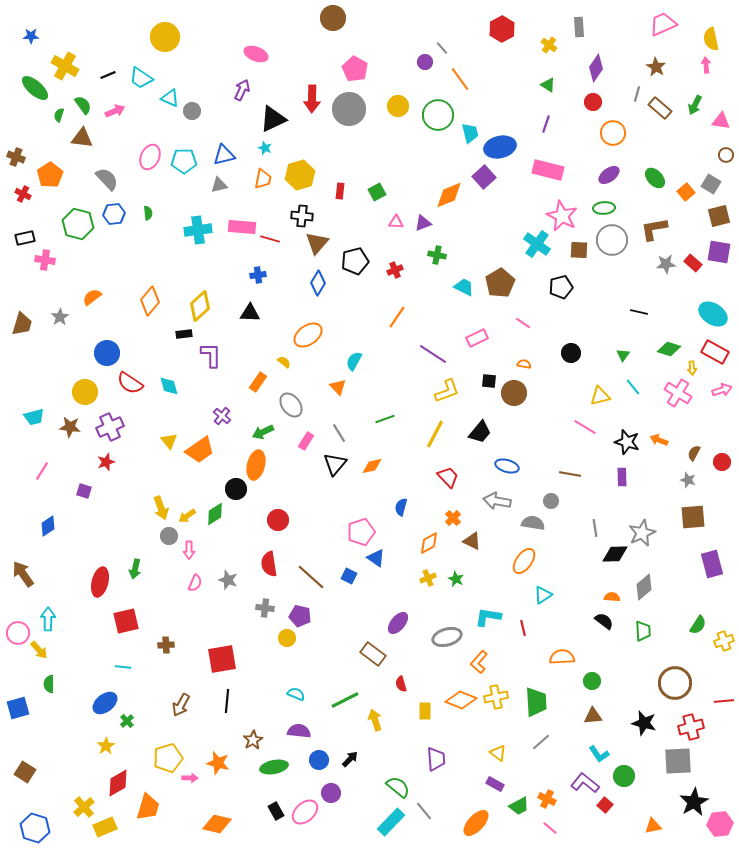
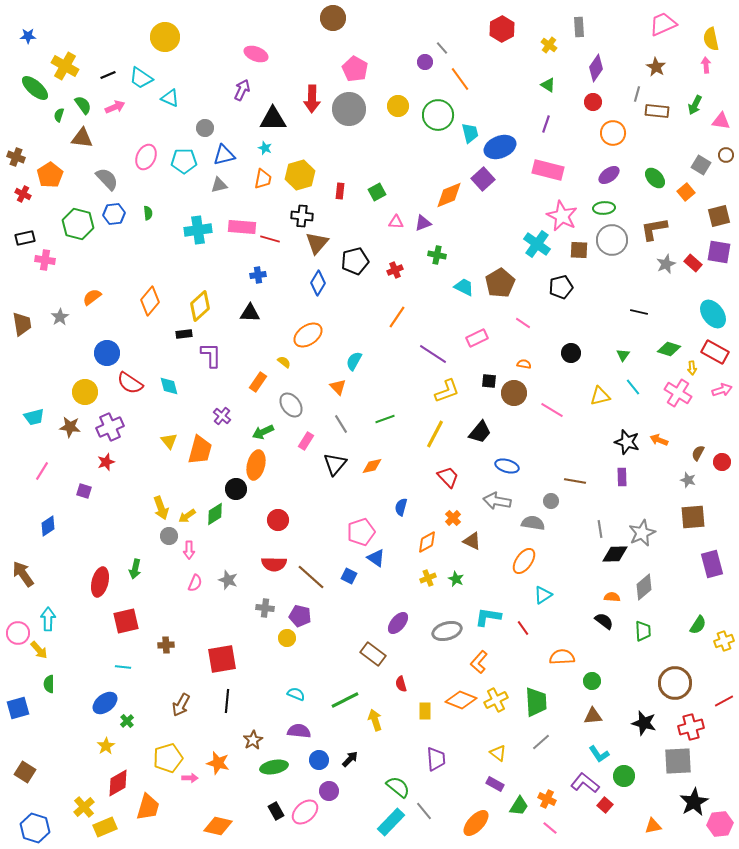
blue star at (31, 36): moved 3 px left
brown rectangle at (660, 108): moved 3 px left, 3 px down; rotated 35 degrees counterclockwise
pink arrow at (115, 111): moved 4 px up
gray circle at (192, 111): moved 13 px right, 17 px down
black triangle at (273, 119): rotated 24 degrees clockwise
blue ellipse at (500, 147): rotated 8 degrees counterclockwise
pink ellipse at (150, 157): moved 4 px left
purple square at (484, 177): moved 1 px left, 2 px down
gray square at (711, 184): moved 10 px left, 19 px up
gray star at (666, 264): rotated 18 degrees counterclockwise
cyan ellipse at (713, 314): rotated 20 degrees clockwise
brown trapezoid at (22, 324): rotated 25 degrees counterclockwise
pink line at (585, 427): moved 33 px left, 17 px up
gray line at (339, 433): moved 2 px right, 9 px up
orange trapezoid at (200, 450): rotated 40 degrees counterclockwise
brown semicircle at (694, 453): moved 4 px right
brown line at (570, 474): moved 5 px right, 7 px down
gray line at (595, 528): moved 5 px right, 1 px down
orange diamond at (429, 543): moved 2 px left, 1 px up
red semicircle at (269, 564): moved 5 px right; rotated 80 degrees counterclockwise
red line at (523, 628): rotated 21 degrees counterclockwise
gray ellipse at (447, 637): moved 6 px up
yellow cross at (496, 697): moved 3 px down; rotated 15 degrees counterclockwise
red line at (724, 701): rotated 24 degrees counterclockwise
purple circle at (331, 793): moved 2 px left, 2 px up
green trapezoid at (519, 806): rotated 30 degrees counterclockwise
orange diamond at (217, 824): moved 1 px right, 2 px down
